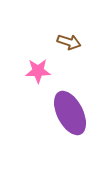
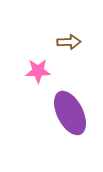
brown arrow: rotated 20 degrees counterclockwise
